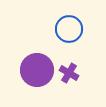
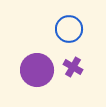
purple cross: moved 4 px right, 6 px up
